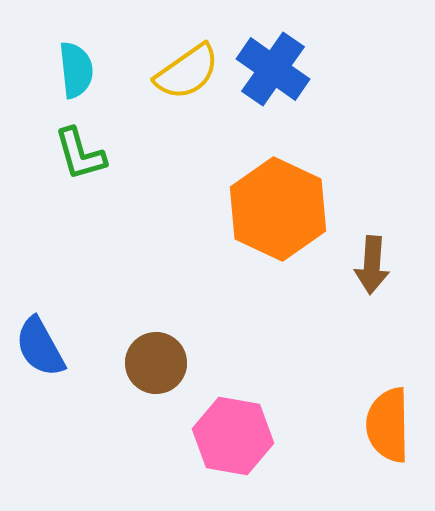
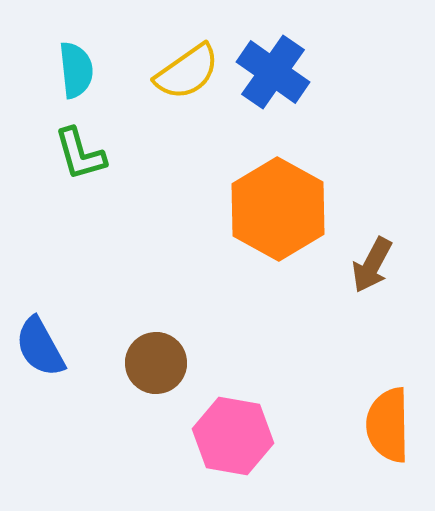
blue cross: moved 3 px down
orange hexagon: rotated 4 degrees clockwise
brown arrow: rotated 24 degrees clockwise
